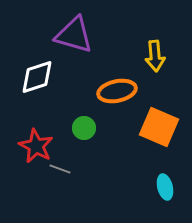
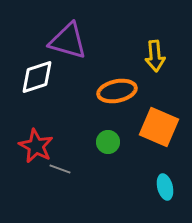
purple triangle: moved 6 px left, 6 px down
green circle: moved 24 px right, 14 px down
